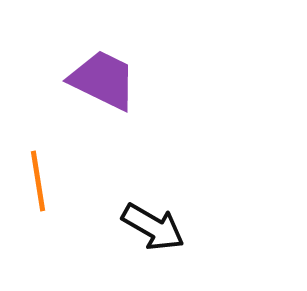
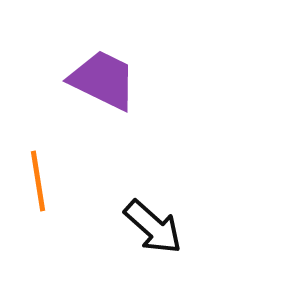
black arrow: rotated 12 degrees clockwise
